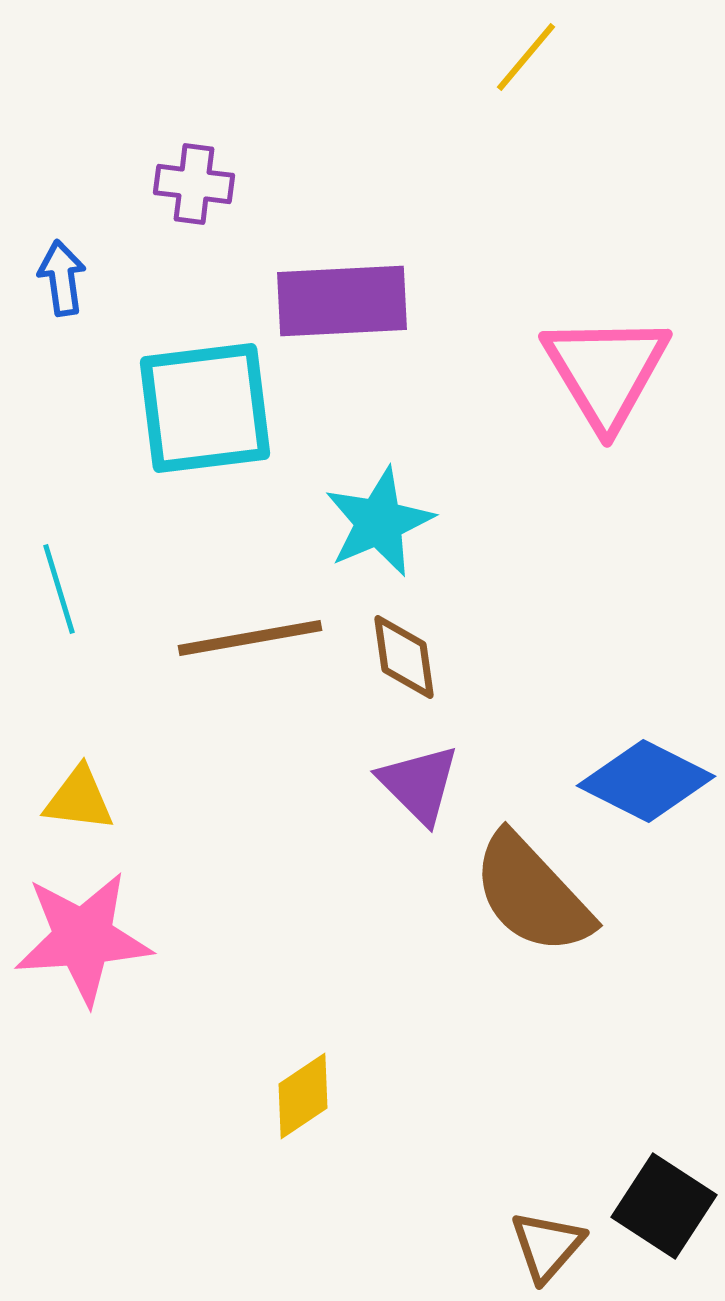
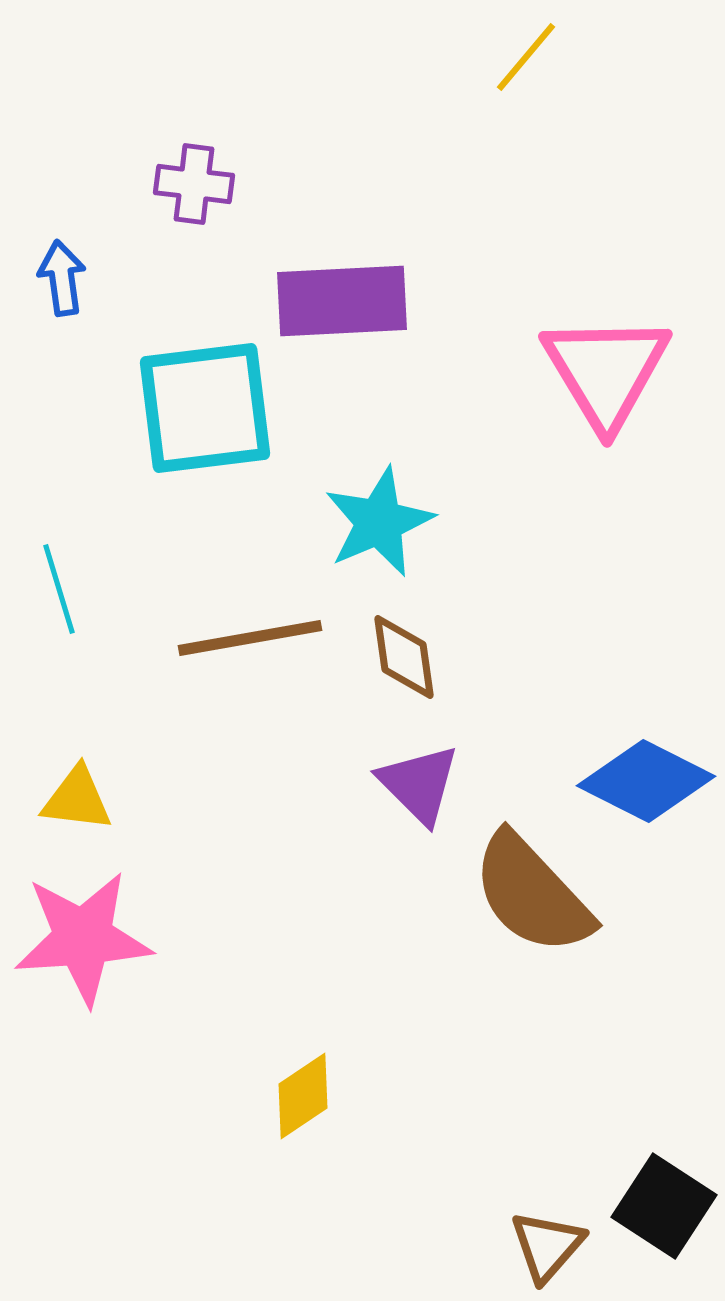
yellow triangle: moved 2 px left
